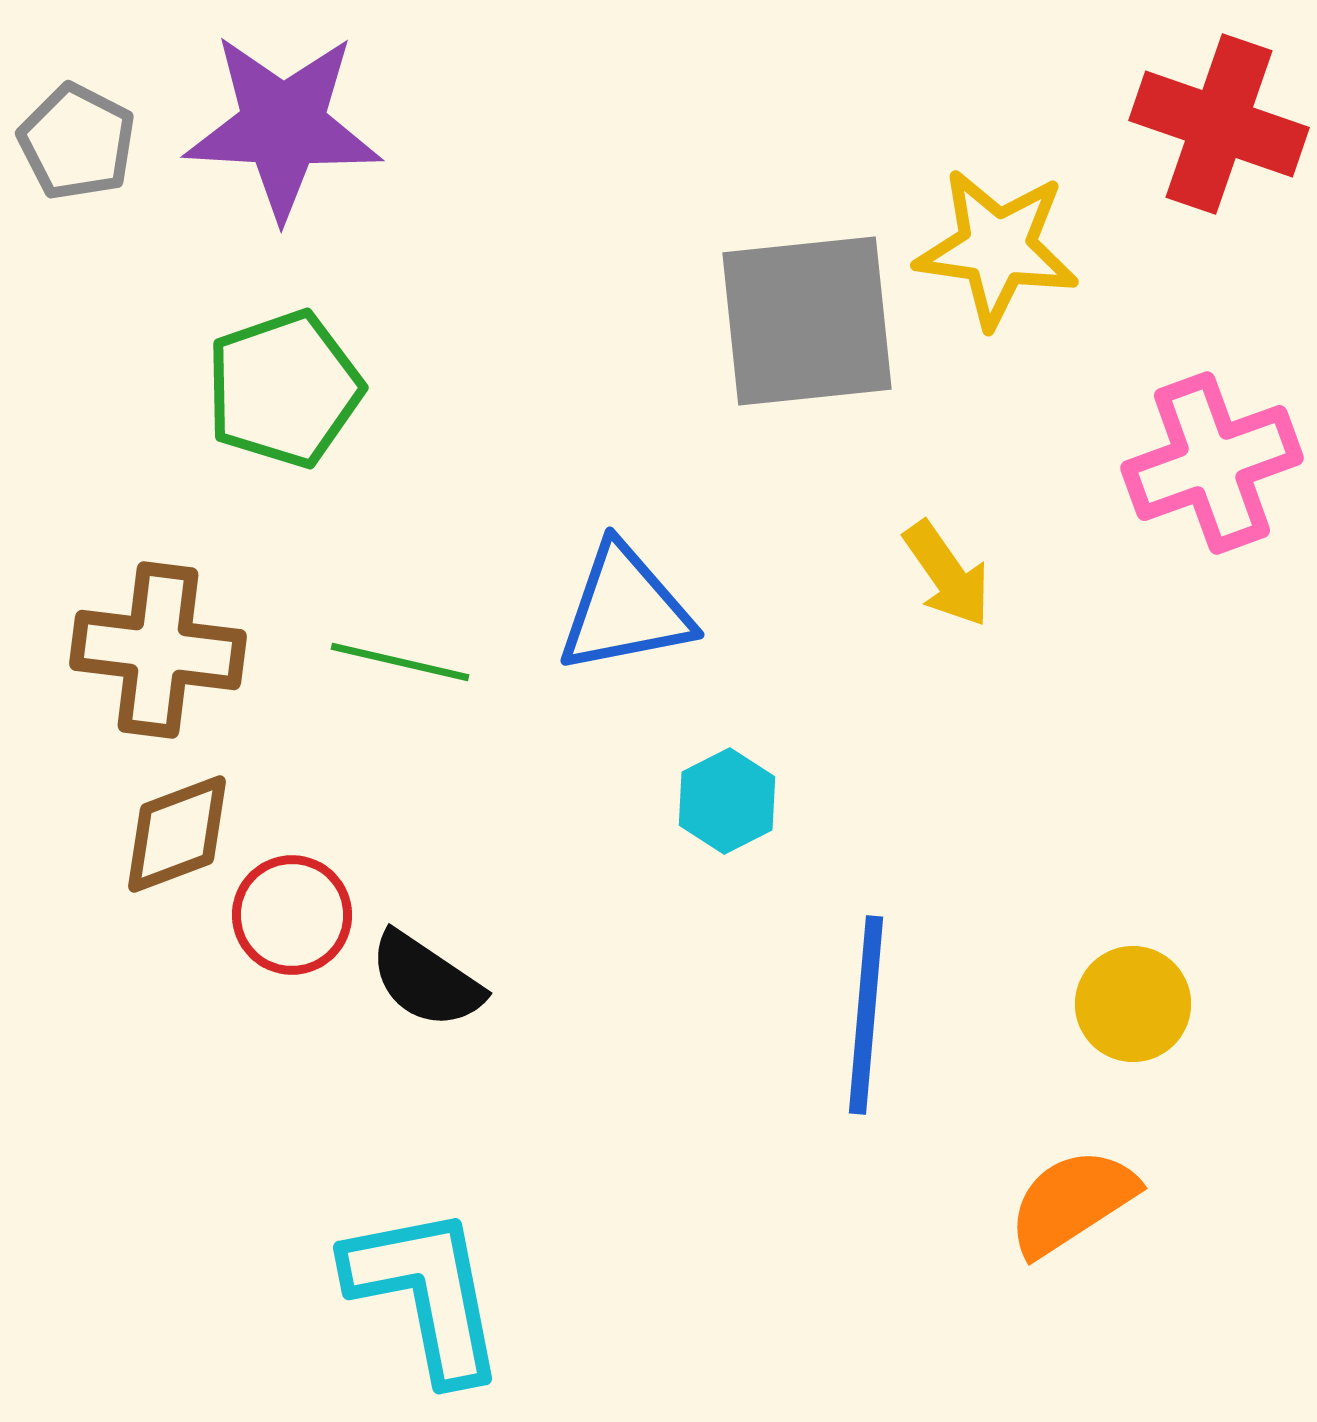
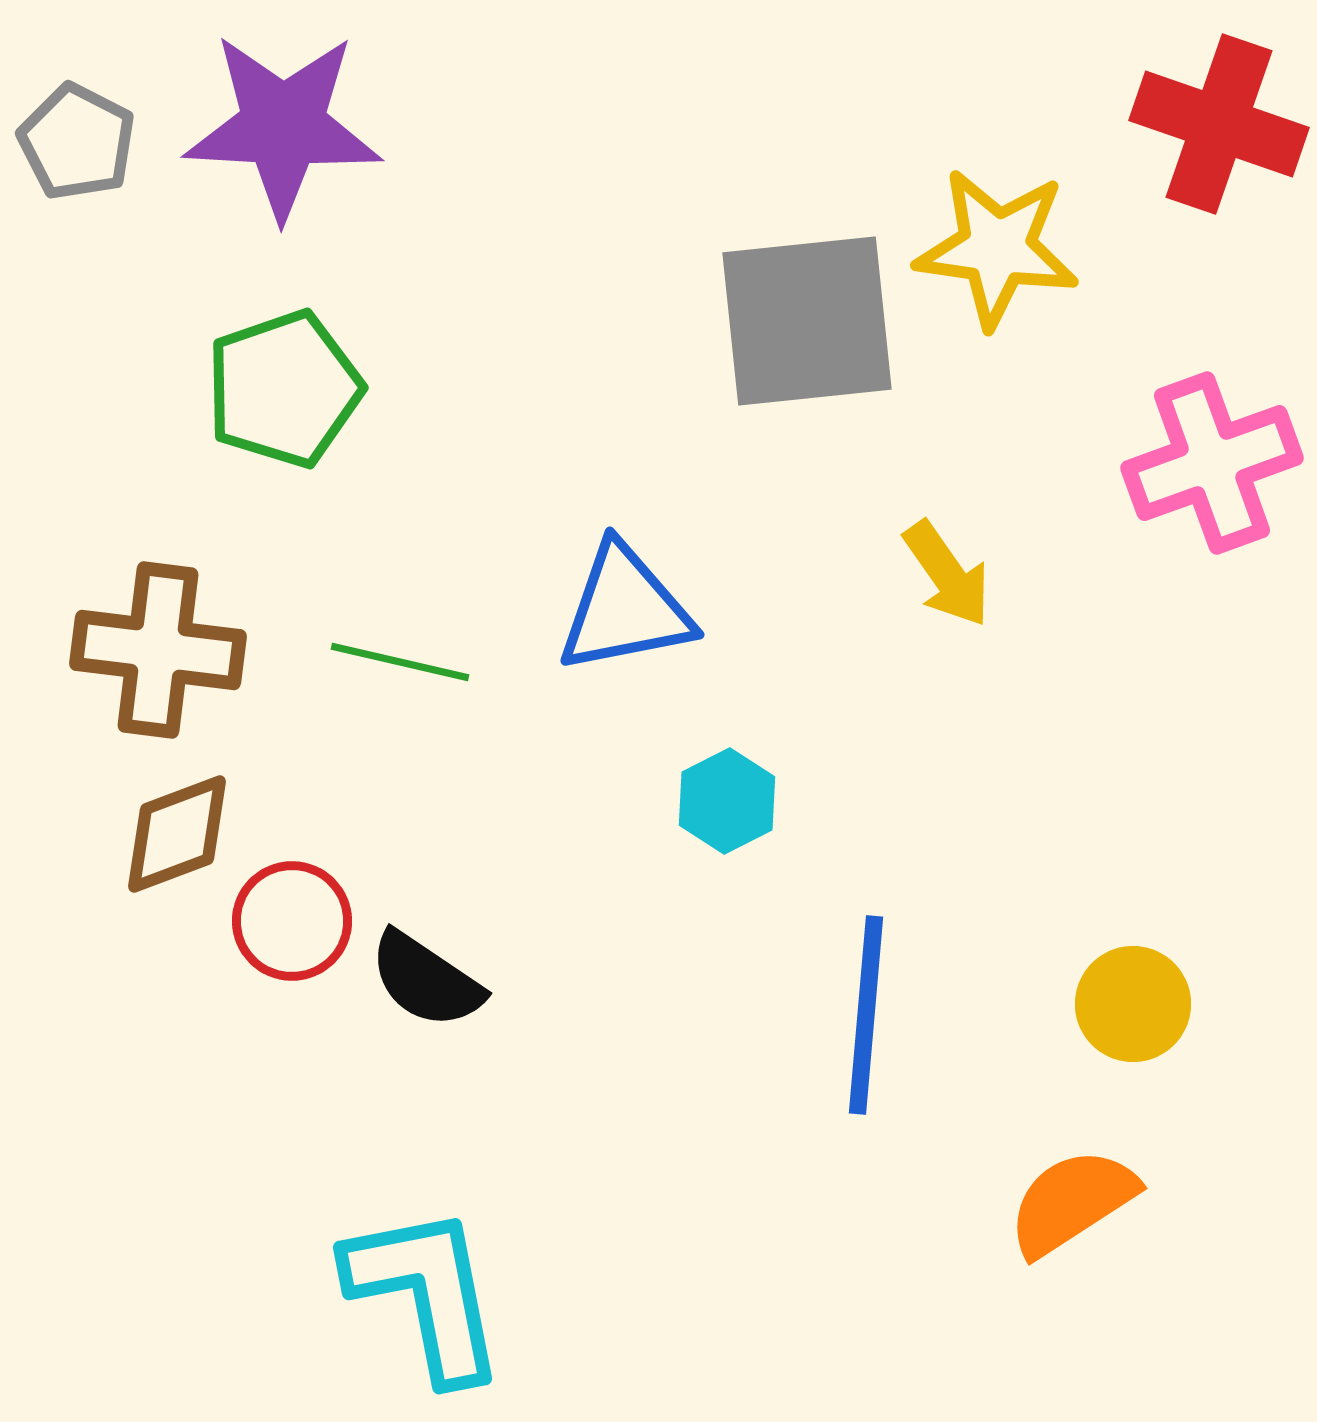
red circle: moved 6 px down
